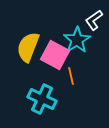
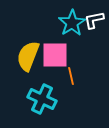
white L-shape: rotated 25 degrees clockwise
cyan star: moved 5 px left, 17 px up
yellow semicircle: moved 9 px down
pink square: rotated 28 degrees counterclockwise
